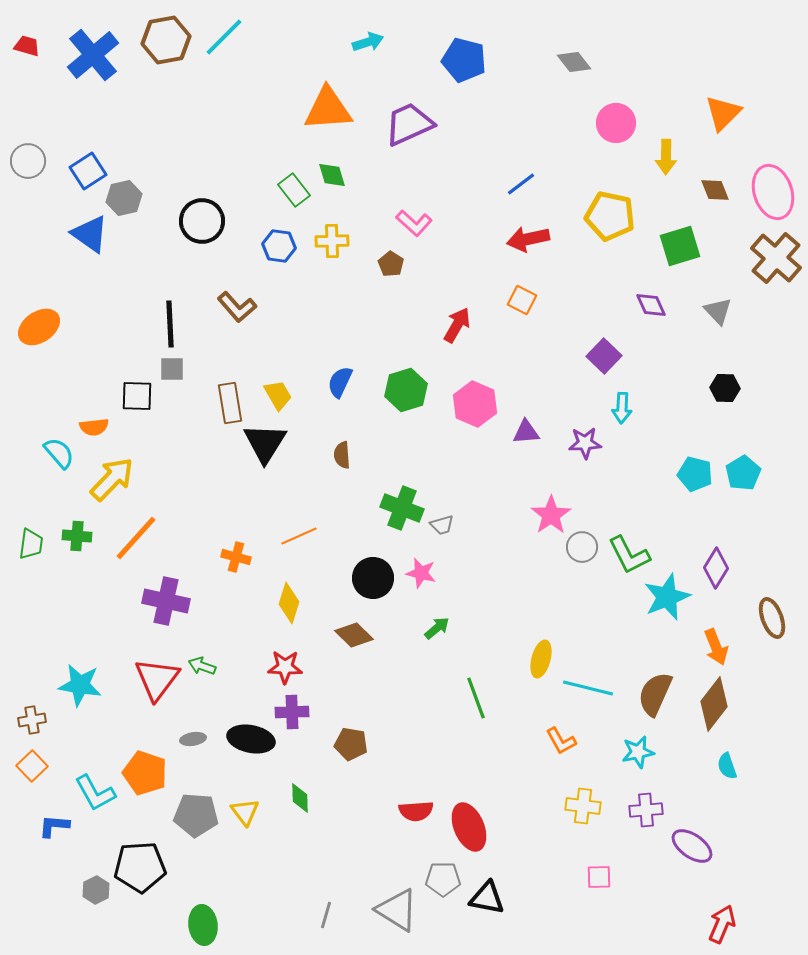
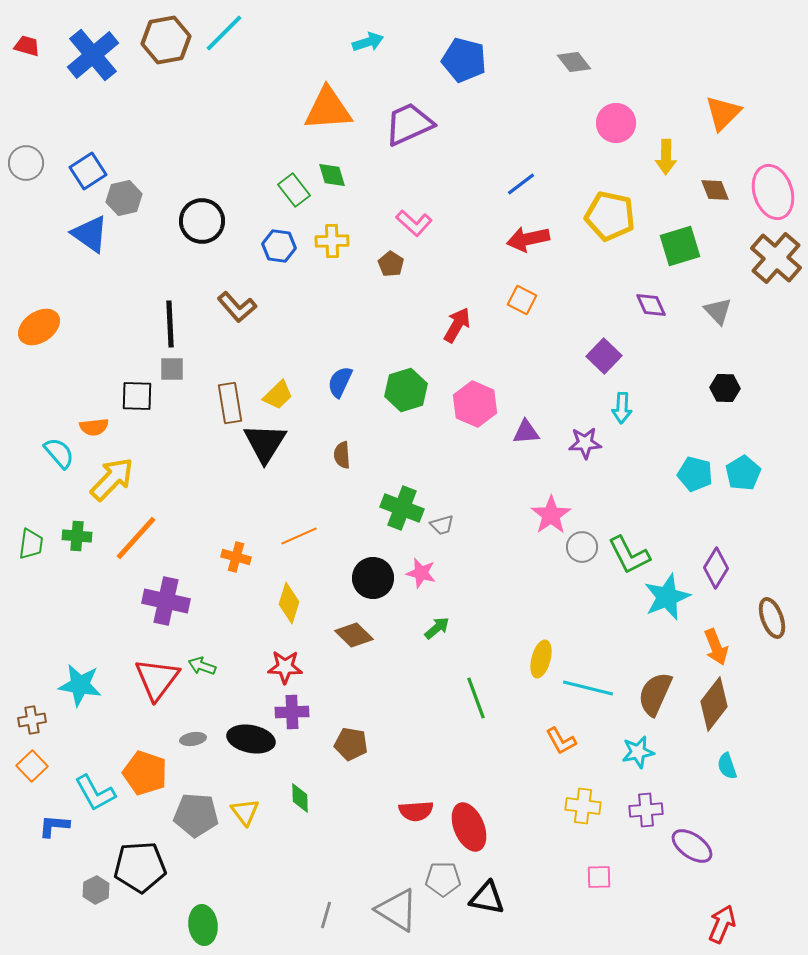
cyan line at (224, 37): moved 4 px up
gray circle at (28, 161): moved 2 px left, 2 px down
yellow trapezoid at (278, 395): rotated 76 degrees clockwise
